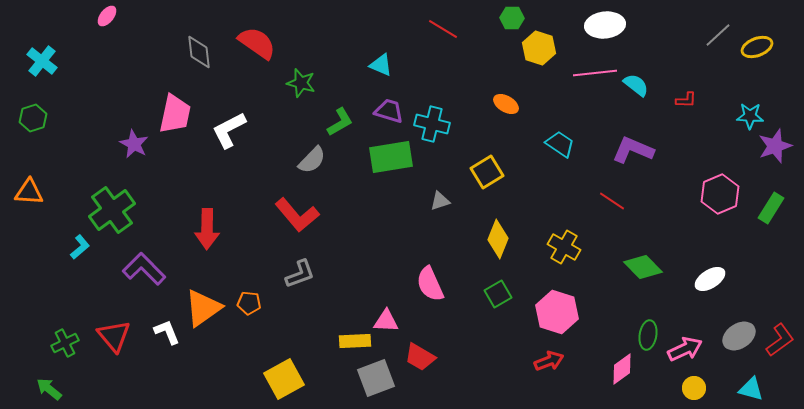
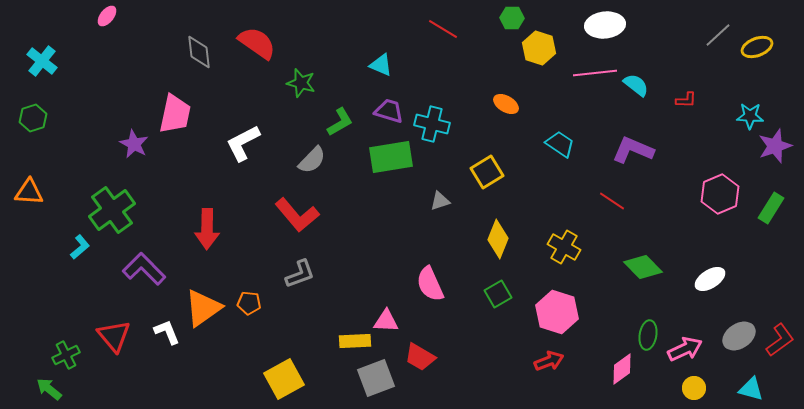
white L-shape at (229, 130): moved 14 px right, 13 px down
green cross at (65, 343): moved 1 px right, 12 px down
